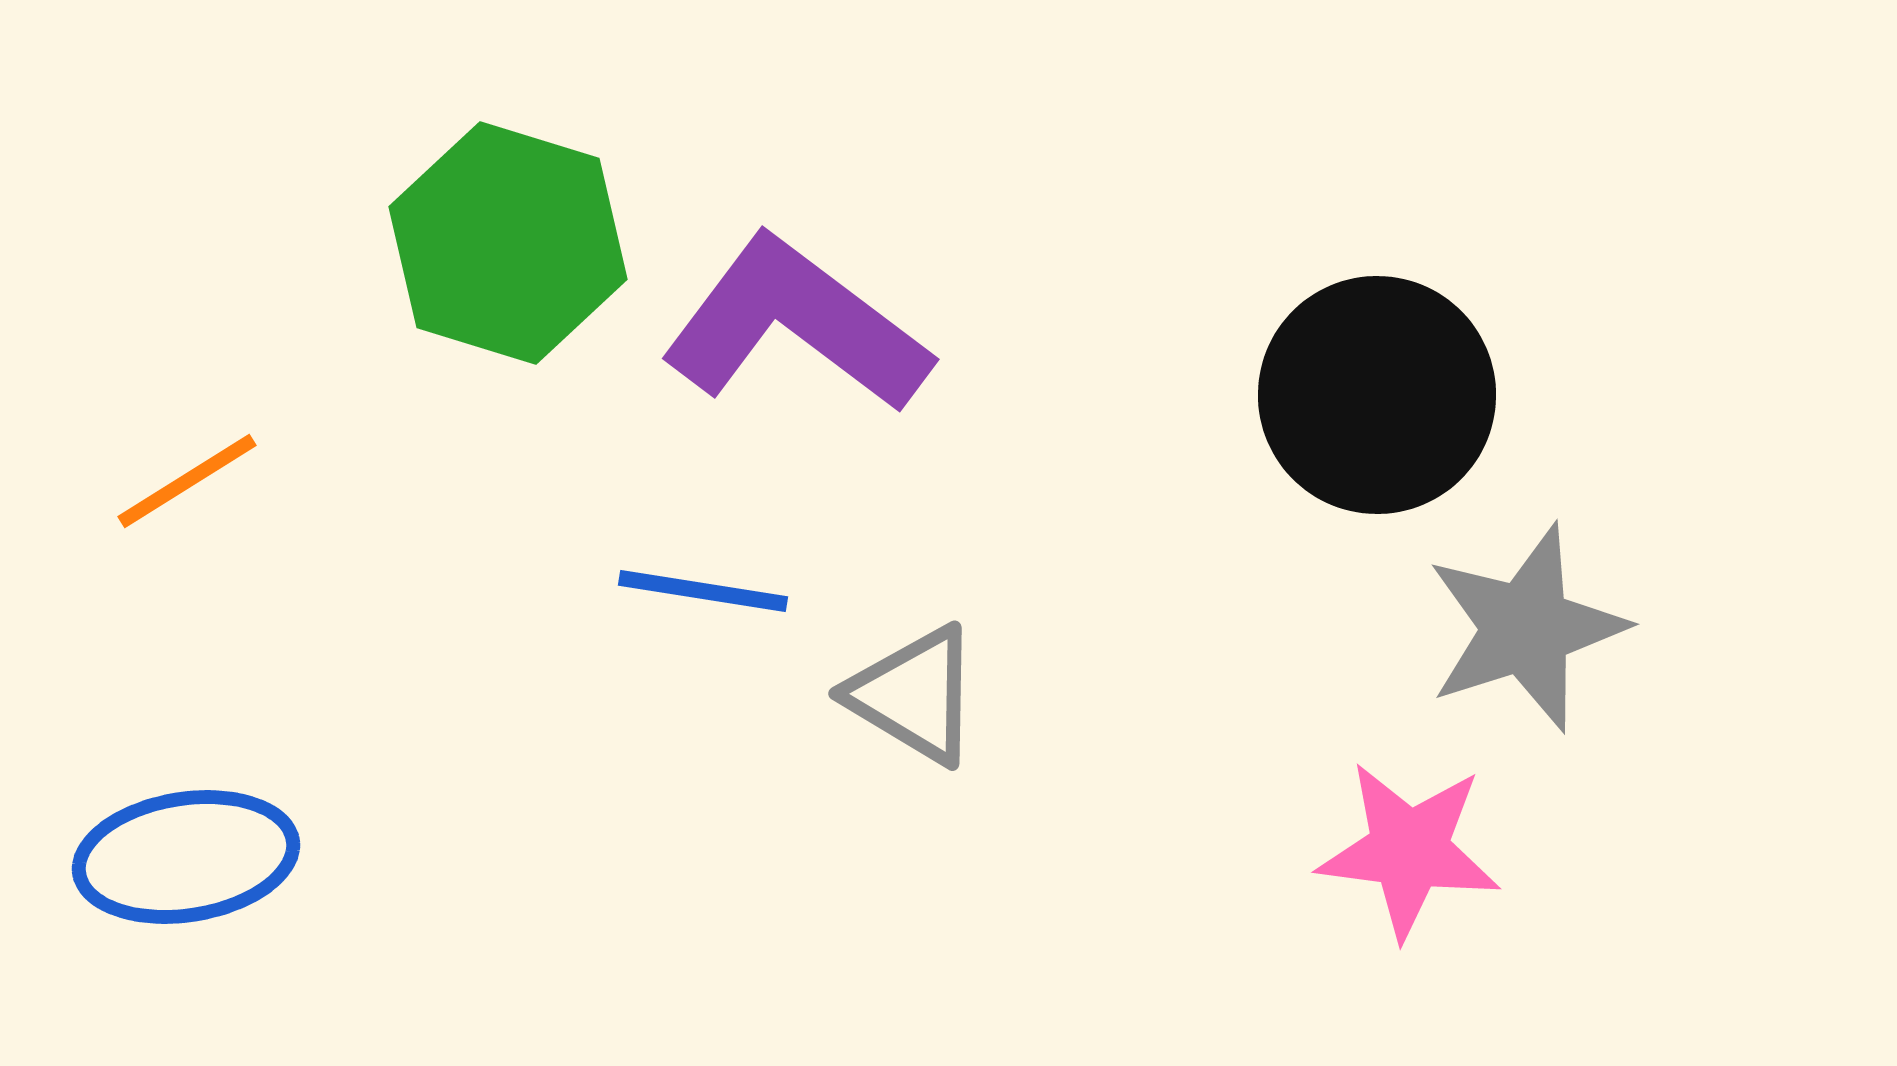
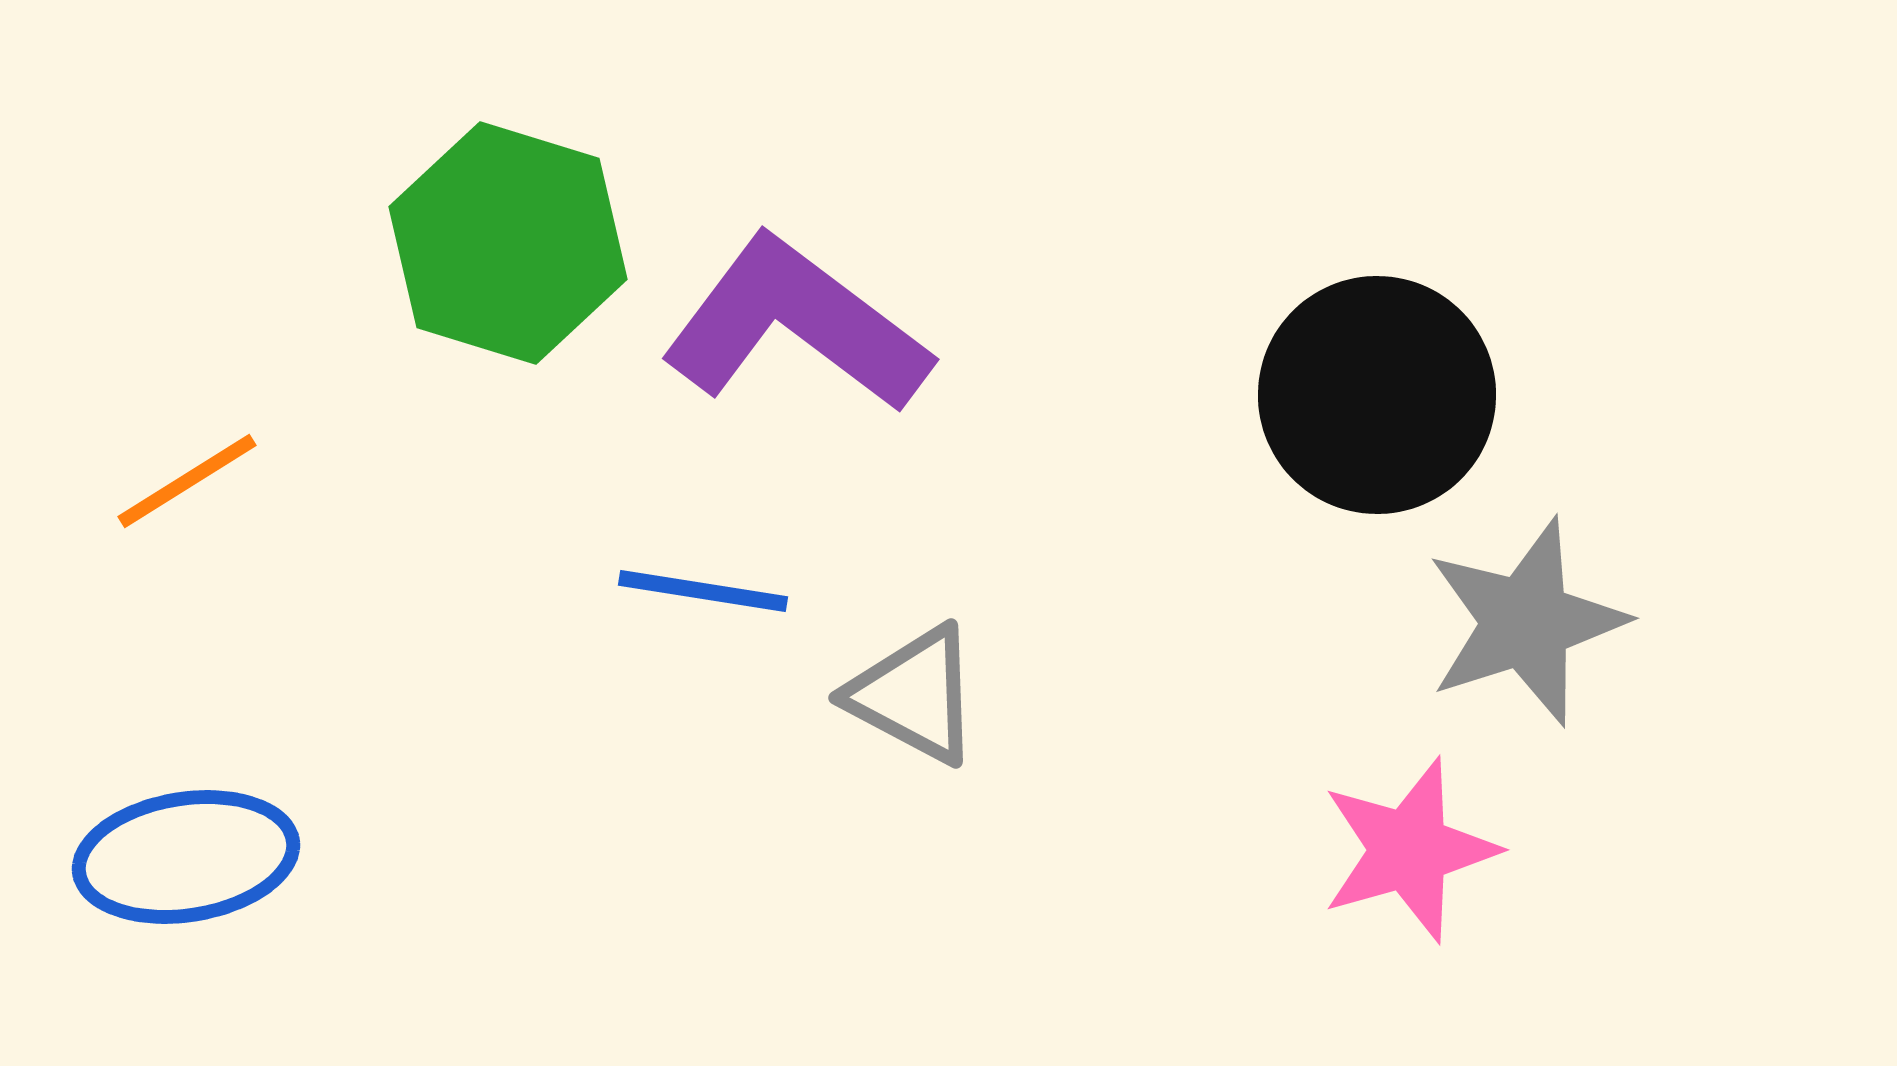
gray star: moved 6 px up
gray triangle: rotated 3 degrees counterclockwise
pink star: rotated 23 degrees counterclockwise
